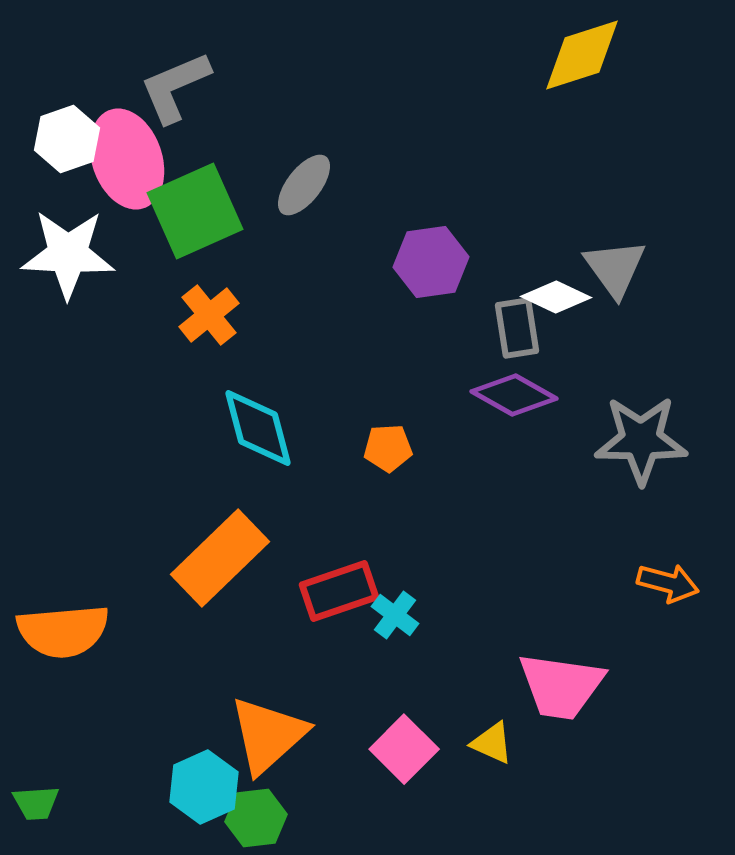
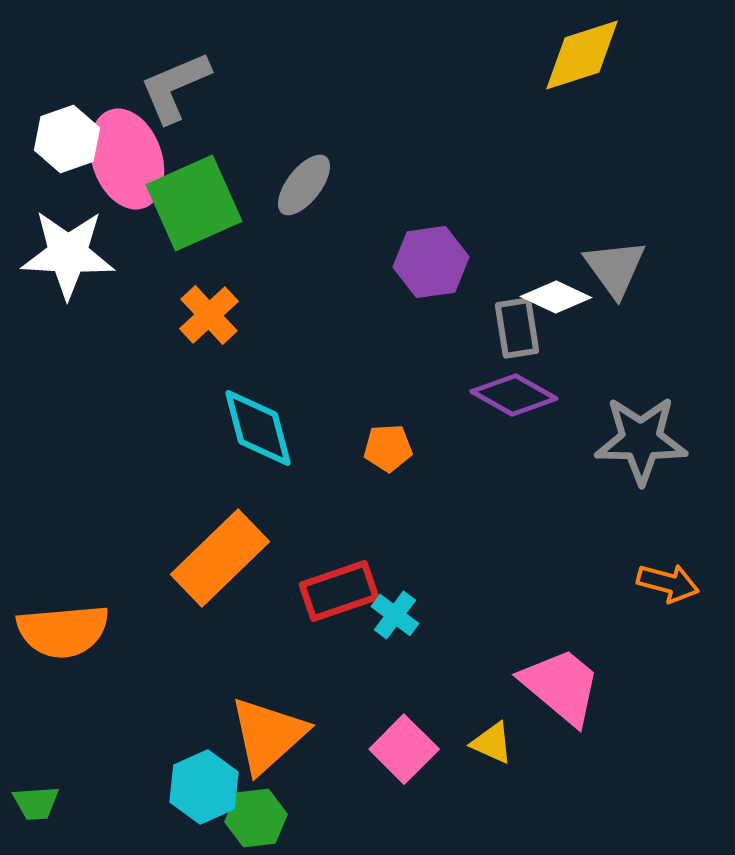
green square: moved 1 px left, 8 px up
orange cross: rotated 4 degrees counterclockwise
pink trapezoid: rotated 148 degrees counterclockwise
